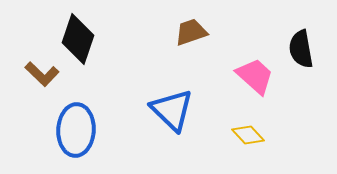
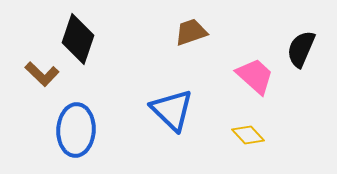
black semicircle: rotated 33 degrees clockwise
